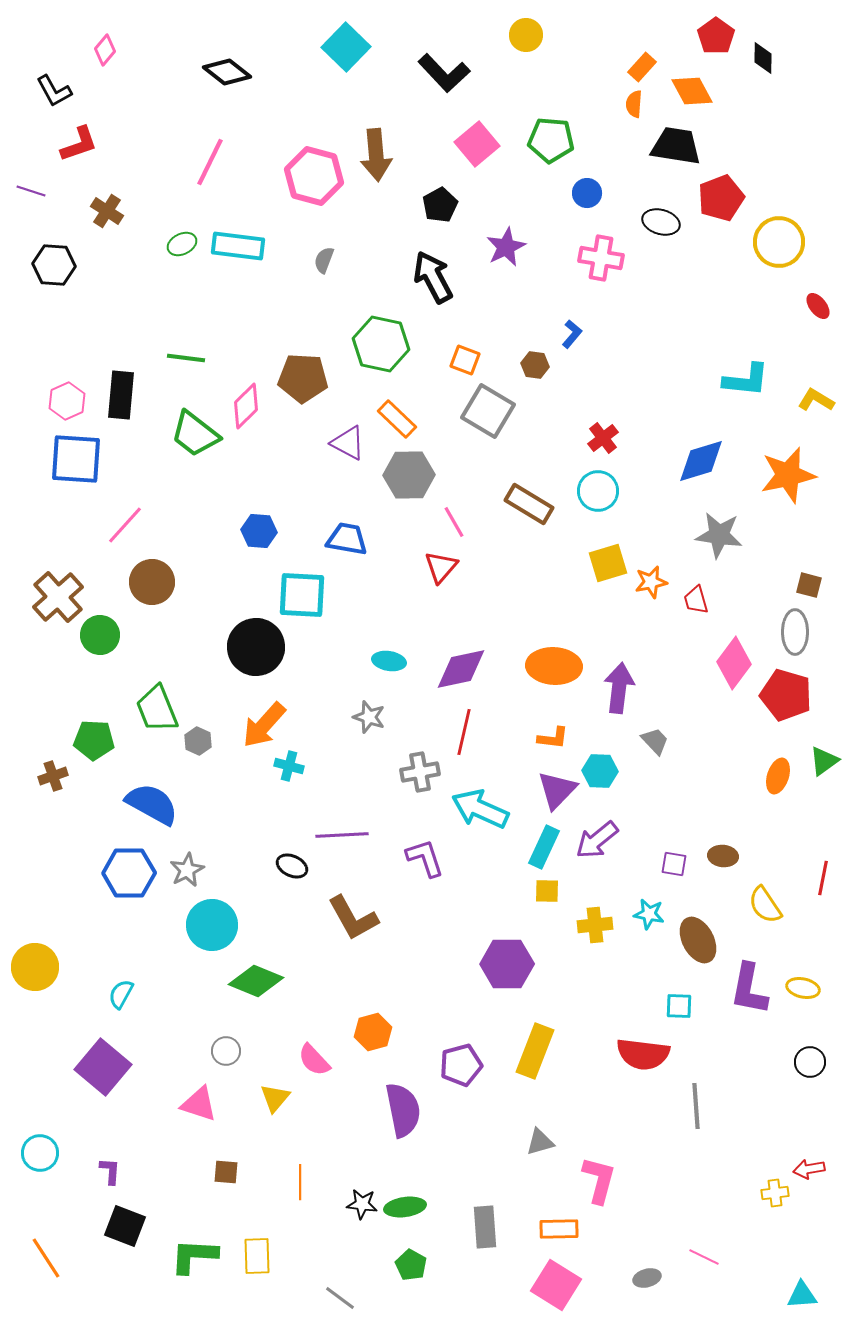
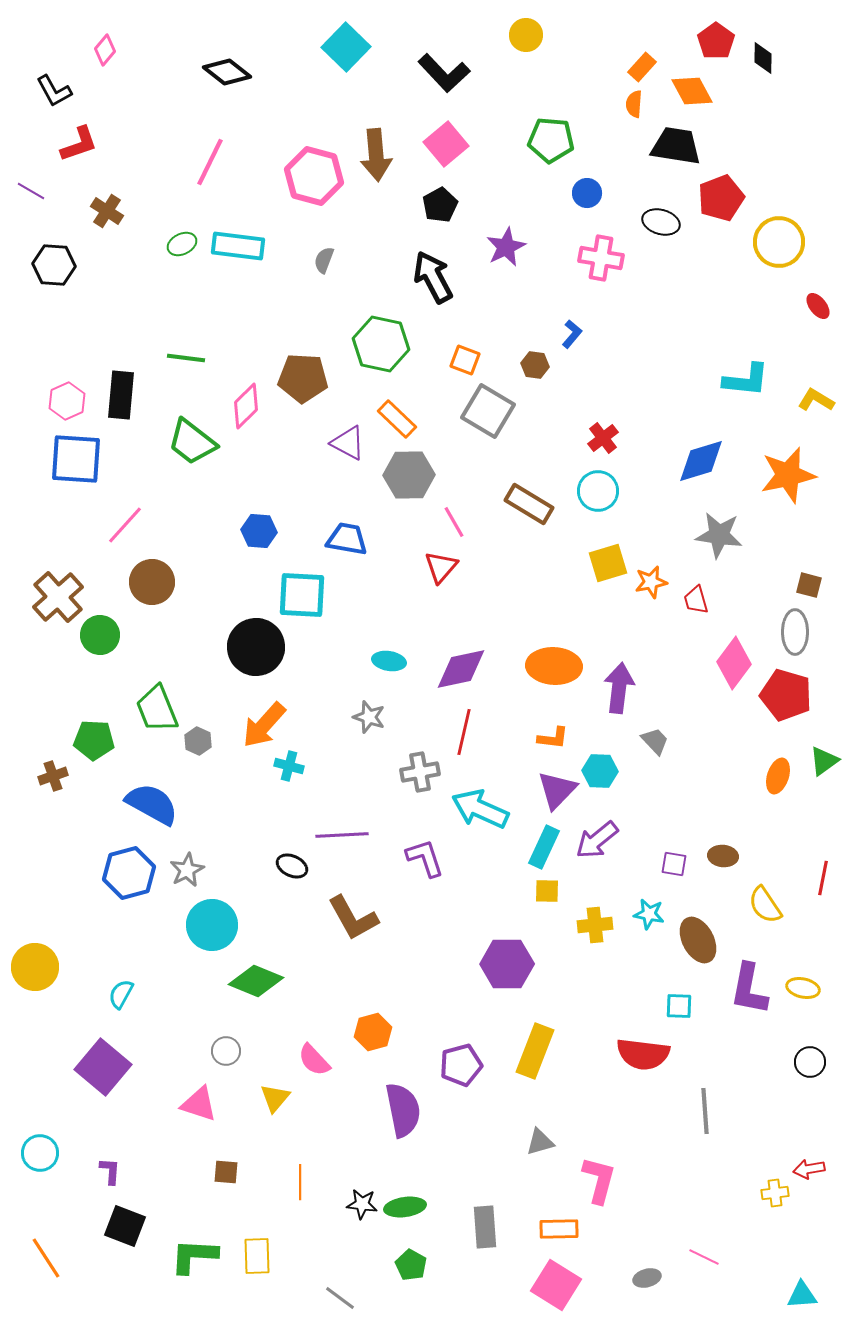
red pentagon at (716, 36): moved 5 px down
pink square at (477, 144): moved 31 px left
purple line at (31, 191): rotated 12 degrees clockwise
green trapezoid at (195, 434): moved 3 px left, 8 px down
blue hexagon at (129, 873): rotated 15 degrees counterclockwise
gray line at (696, 1106): moved 9 px right, 5 px down
